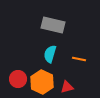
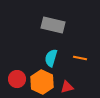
cyan semicircle: moved 1 px right, 4 px down
orange line: moved 1 px right, 1 px up
red circle: moved 1 px left
